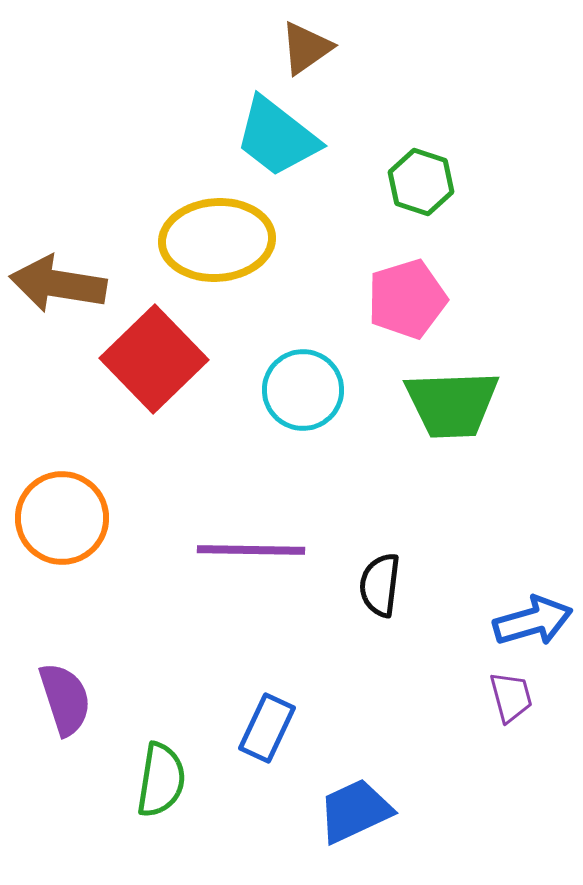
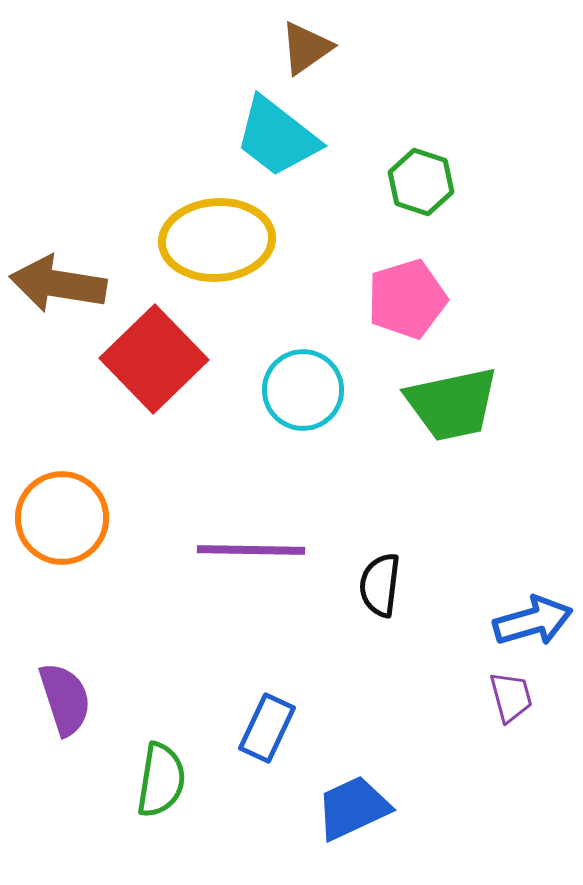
green trapezoid: rotated 10 degrees counterclockwise
blue trapezoid: moved 2 px left, 3 px up
